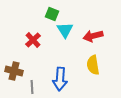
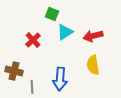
cyan triangle: moved 2 px down; rotated 30 degrees clockwise
